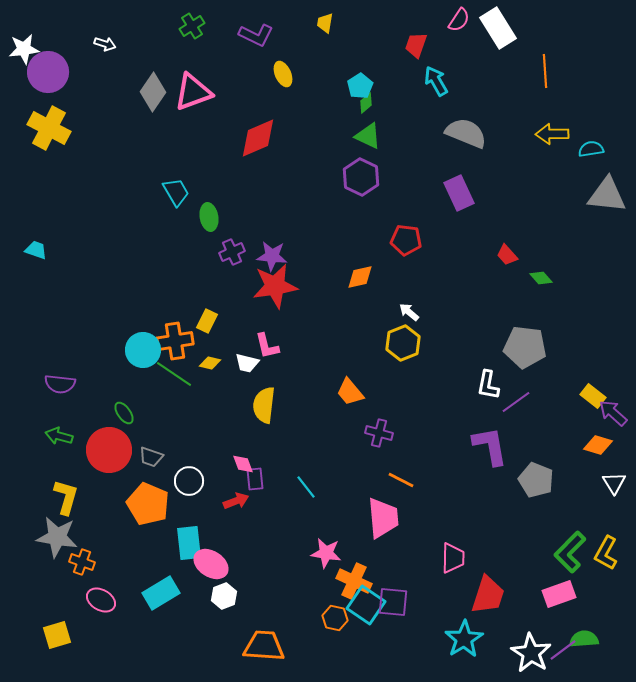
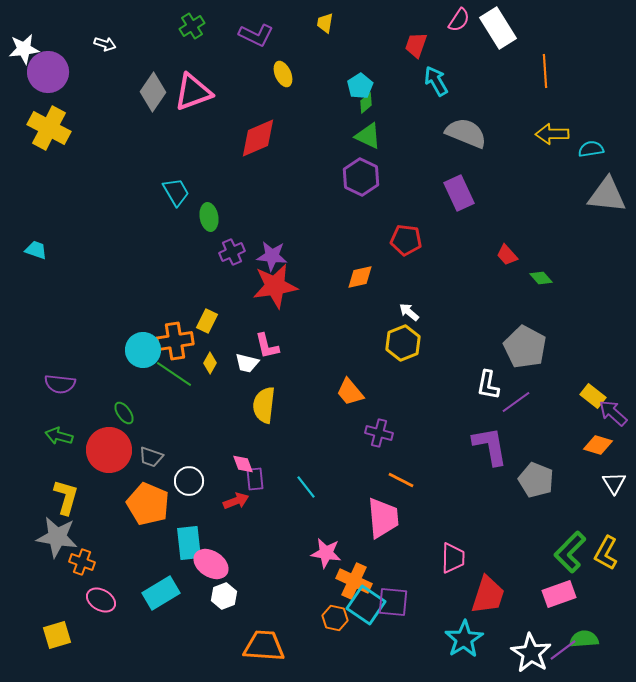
gray pentagon at (525, 347): rotated 21 degrees clockwise
yellow diamond at (210, 363): rotated 75 degrees counterclockwise
